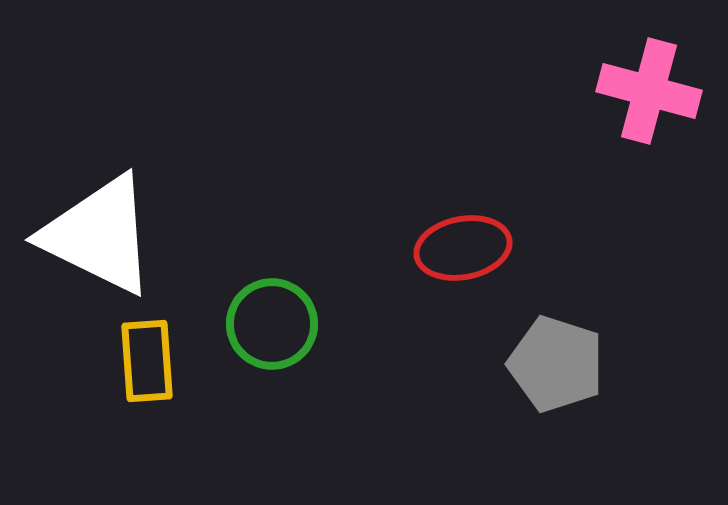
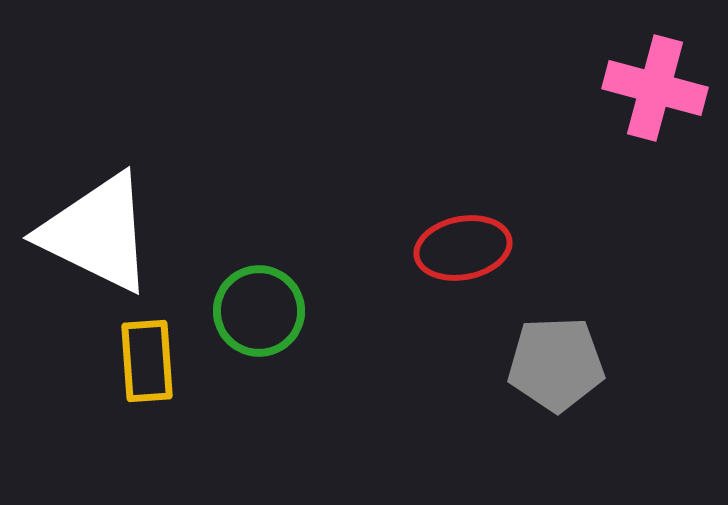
pink cross: moved 6 px right, 3 px up
white triangle: moved 2 px left, 2 px up
green circle: moved 13 px left, 13 px up
gray pentagon: rotated 20 degrees counterclockwise
